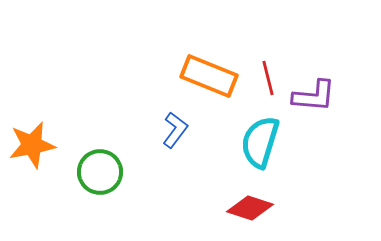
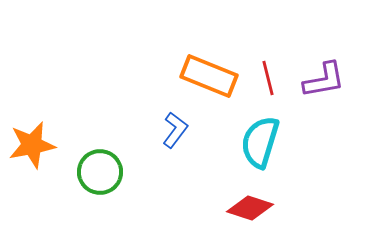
purple L-shape: moved 10 px right, 16 px up; rotated 15 degrees counterclockwise
